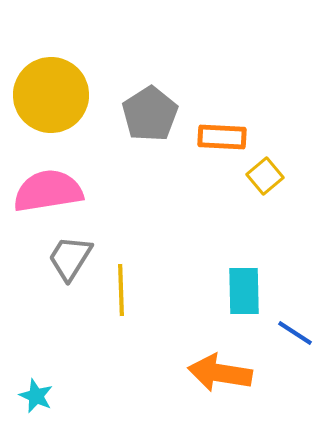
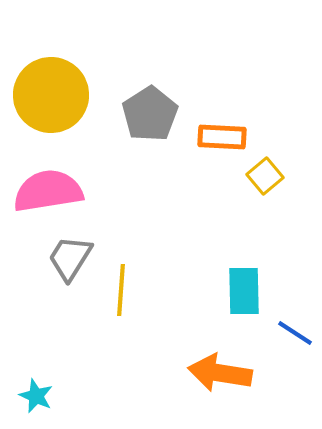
yellow line: rotated 6 degrees clockwise
